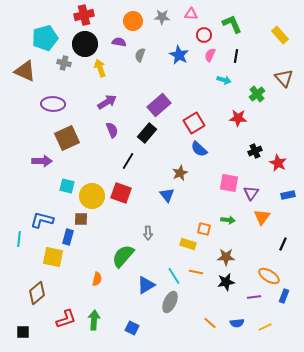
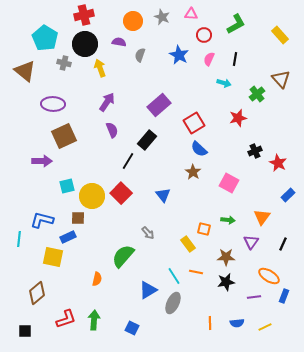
gray star at (162, 17): rotated 21 degrees clockwise
green L-shape at (232, 24): moved 4 px right; rotated 85 degrees clockwise
cyan pentagon at (45, 38): rotated 25 degrees counterclockwise
pink semicircle at (210, 55): moved 1 px left, 4 px down
black line at (236, 56): moved 1 px left, 3 px down
brown triangle at (25, 71): rotated 15 degrees clockwise
brown triangle at (284, 78): moved 3 px left, 1 px down
cyan arrow at (224, 80): moved 3 px down
purple arrow at (107, 102): rotated 24 degrees counterclockwise
red star at (238, 118): rotated 18 degrees counterclockwise
black rectangle at (147, 133): moved 7 px down
brown square at (67, 138): moved 3 px left, 2 px up
brown star at (180, 173): moved 13 px right, 1 px up; rotated 14 degrees counterclockwise
pink square at (229, 183): rotated 18 degrees clockwise
cyan square at (67, 186): rotated 28 degrees counterclockwise
red square at (121, 193): rotated 25 degrees clockwise
purple triangle at (251, 193): moved 49 px down
blue triangle at (167, 195): moved 4 px left
blue rectangle at (288, 195): rotated 32 degrees counterclockwise
brown square at (81, 219): moved 3 px left, 1 px up
gray arrow at (148, 233): rotated 40 degrees counterclockwise
blue rectangle at (68, 237): rotated 49 degrees clockwise
yellow rectangle at (188, 244): rotated 35 degrees clockwise
blue triangle at (146, 285): moved 2 px right, 5 px down
gray ellipse at (170, 302): moved 3 px right, 1 px down
orange line at (210, 323): rotated 48 degrees clockwise
black square at (23, 332): moved 2 px right, 1 px up
